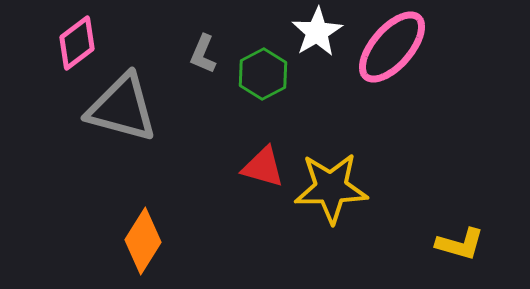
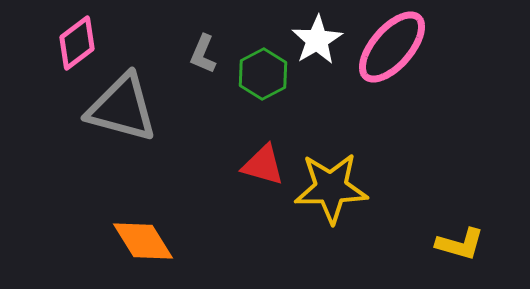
white star: moved 8 px down
red triangle: moved 2 px up
orange diamond: rotated 64 degrees counterclockwise
